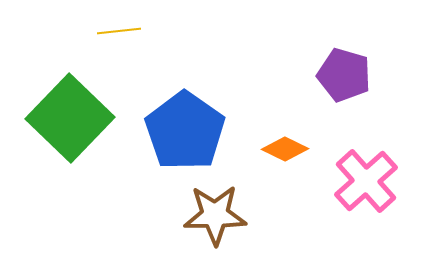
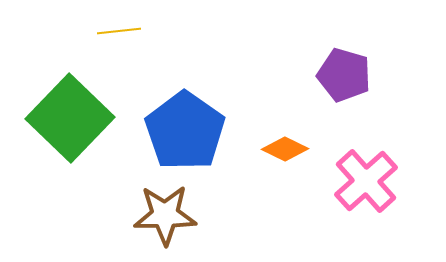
brown star: moved 50 px left
